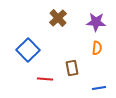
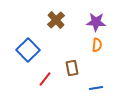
brown cross: moved 2 px left, 2 px down
orange semicircle: moved 3 px up
red line: rotated 56 degrees counterclockwise
blue line: moved 3 px left
